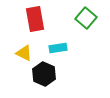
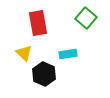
red rectangle: moved 3 px right, 4 px down
cyan rectangle: moved 10 px right, 6 px down
yellow triangle: rotated 18 degrees clockwise
